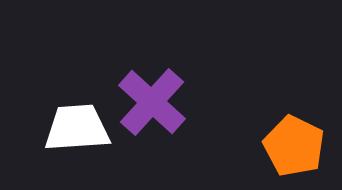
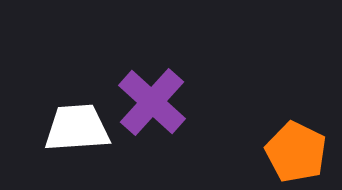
orange pentagon: moved 2 px right, 6 px down
